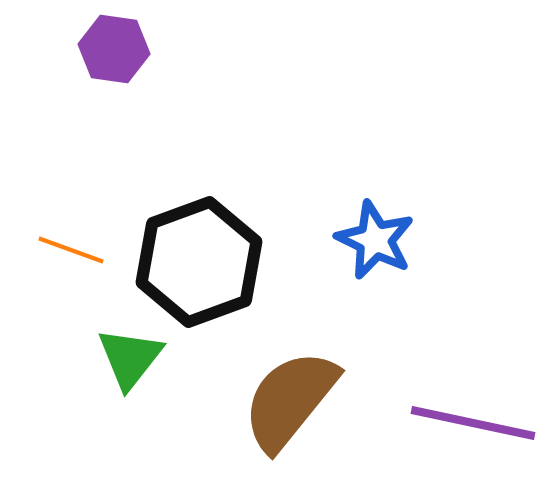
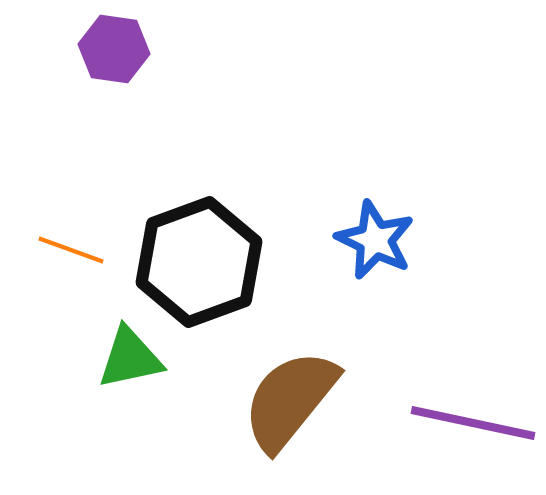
green triangle: rotated 40 degrees clockwise
